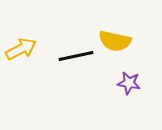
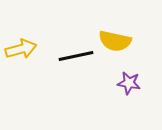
yellow arrow: rotated 12 degrees clockwise
